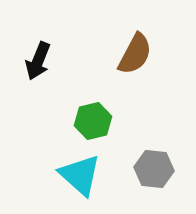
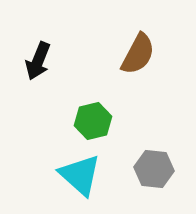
brown semicircle: moved 3 px right
